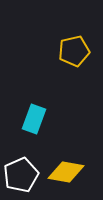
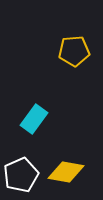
yellow pentagon: rotated 8 degrees clockwise
cyan rectangle: rotated 16 degrees clockwise
